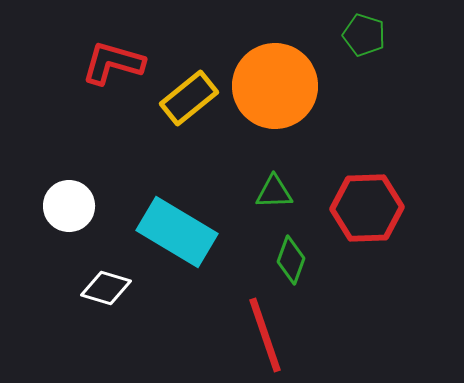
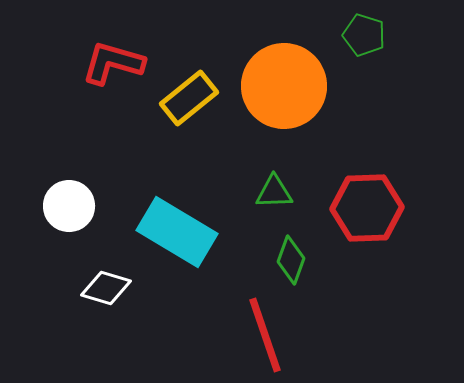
orange circle: moved 9 px right
